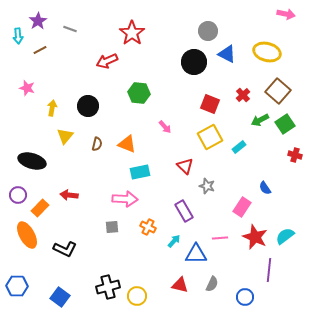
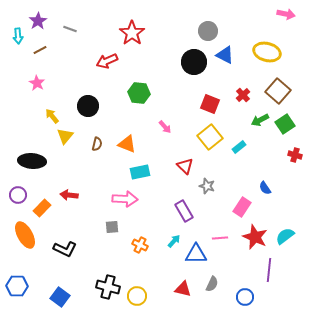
blue triangle at (227, 54): moved 2 px left, 1 px down
pink star at (27, 88): moved 10 px right, 5 px up; rotated 14 degrees clockwise
yellow arrow at (52, 108): moved 8 px down; rotated 49 degrees counterclockwise
yellow square at (210, 137): rotated 10 degrees counterclockwise
black ellipse at (32, 161): rotated 12 degrees counterclockwise
orange rectangle at (40, 208): moved 2 px right
orange cross at (148, 227): moved 8 px left, 18 px down
orange ellipse at (27, 235): moved 2 px left
red triangle at (180, 285): moved 3 px right, 4 px down
black cross at (108, 287): rotated 30 degrees clockwise
